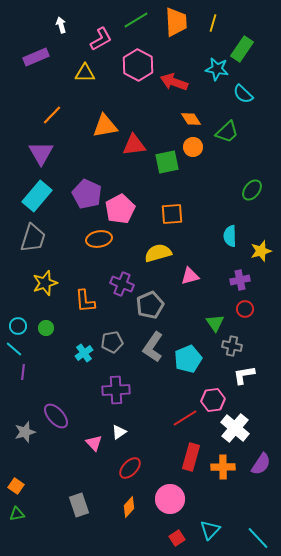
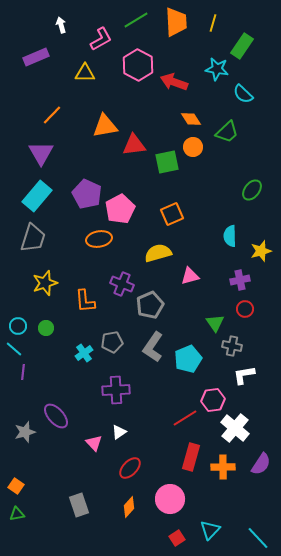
green rectangle at (242, 49): moved 3 px up
orange square at (172, 214): rotated 20 degrees counterclockwise
